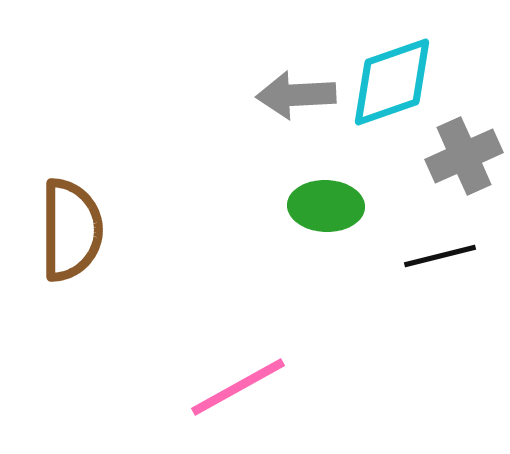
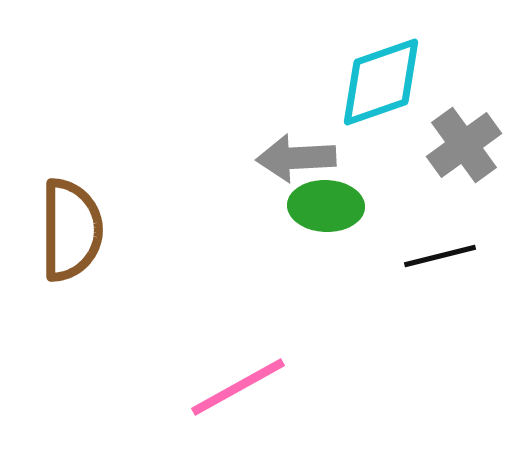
cyan diamond: moved 11 px left
gray arrow: moved 63 px down
gray cross: moved 11 px up; rotated 12 degrees counterclockwise
